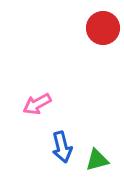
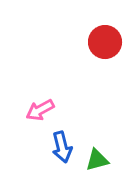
red circle: moved 2 px right, 14 px down
pink arrow: moved 3 px right, 6 px down
